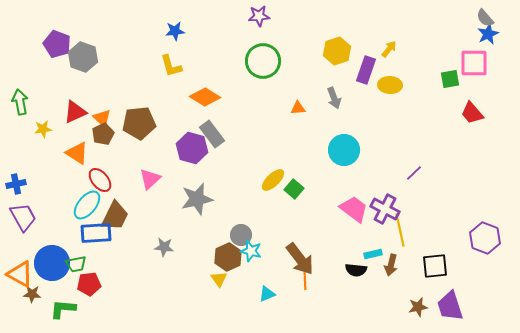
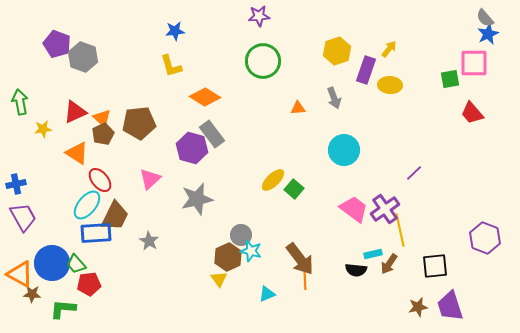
purple cross at (385, 209): rotated 28 degrees clockwise
gray star at (164, 247): moved 15 px left, 6 px up; rotated 24 degrees clockwise
green trapezoid at (76, 264): rotated 60 degrees clockwise
brown arrow at (391, 265): moved 2 px left, 1 px up; rotated 20 degrees clockwise
